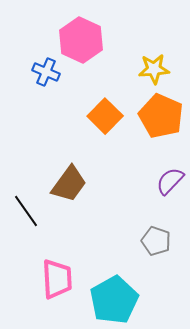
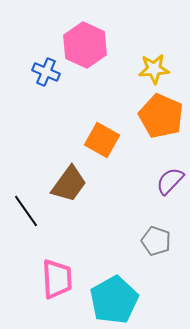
pink hexagon: moved 4 px right, 5 px down
orange square: moved 3 px left, 24 px down; rotated 16 degrees counterclockwise
